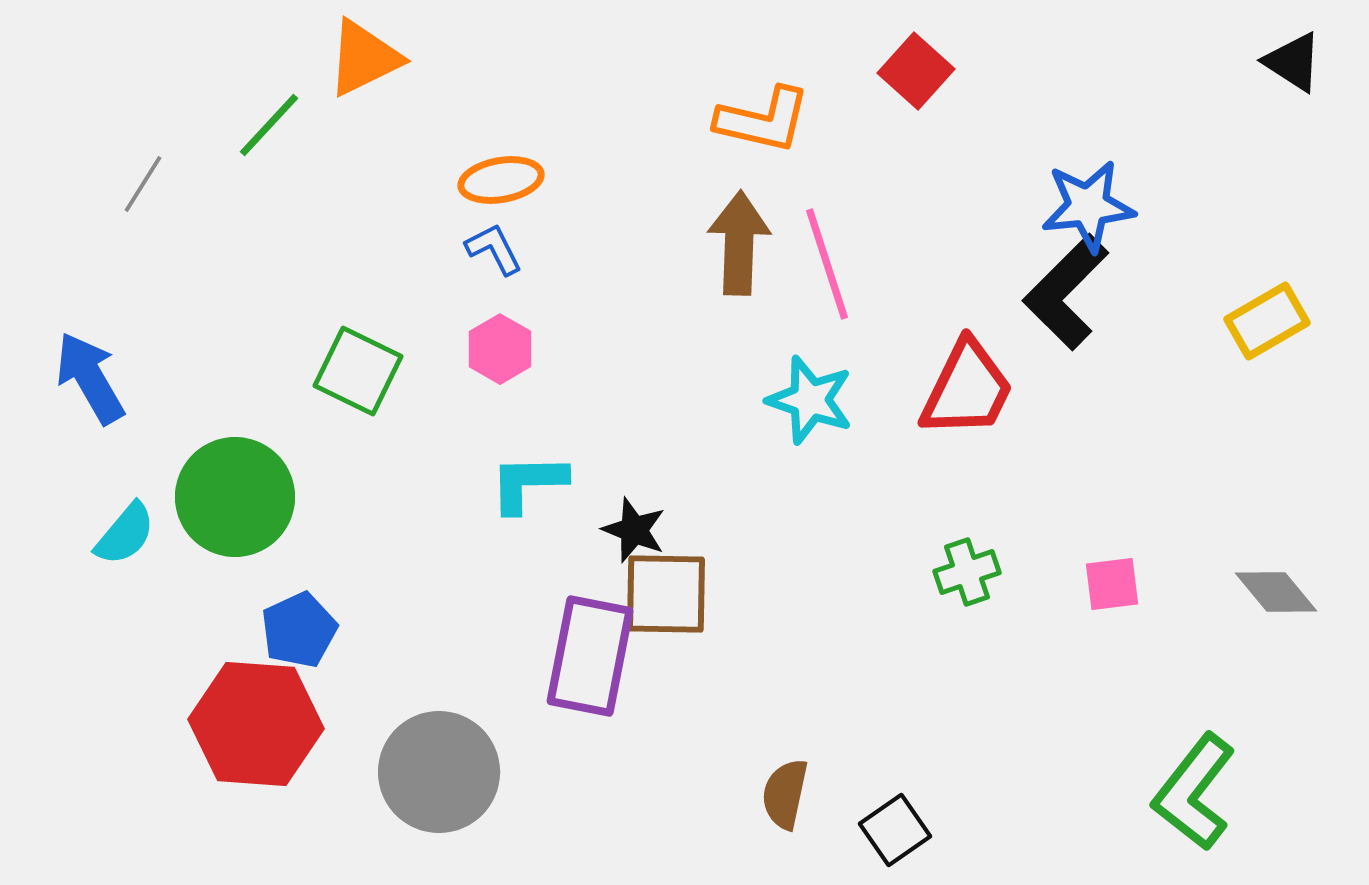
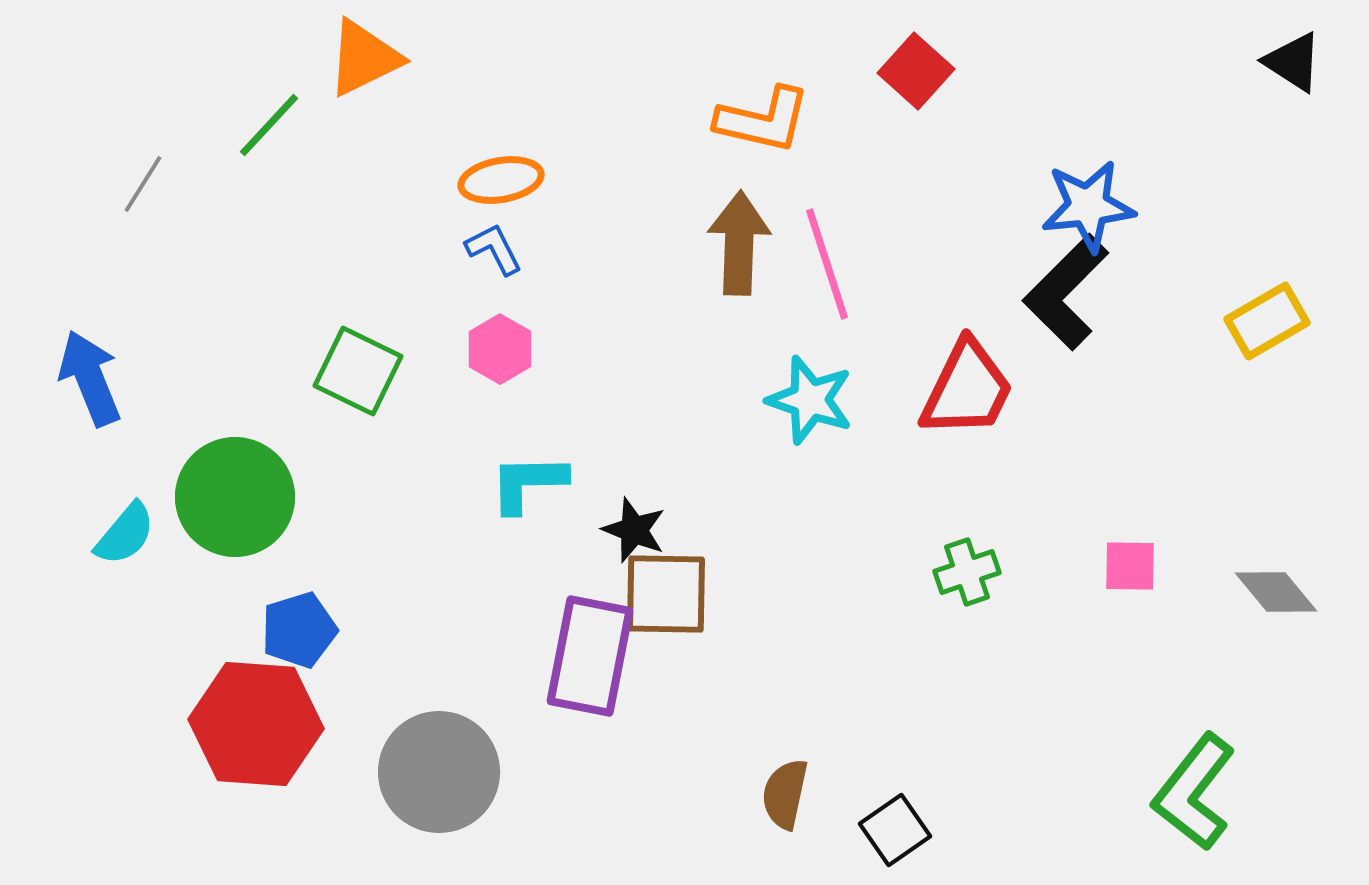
blue arrow: rotated 8 degrees clockwise
pink square: moved 18 px right, 18 px up; rotated 8 degrees clockwise
blue pentagon: rotated 8 degrees clockwise
